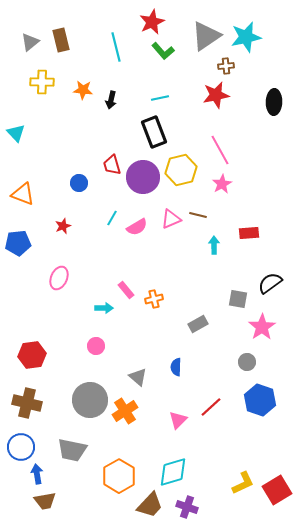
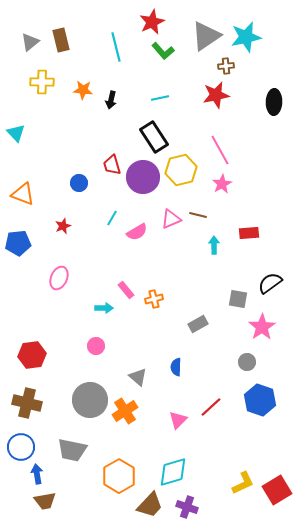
black rectangle at (154, 132): moved 5 px down; rotated 12 degrees counterclockwise
pink semicircle at (137, 227): moved 5 px down
